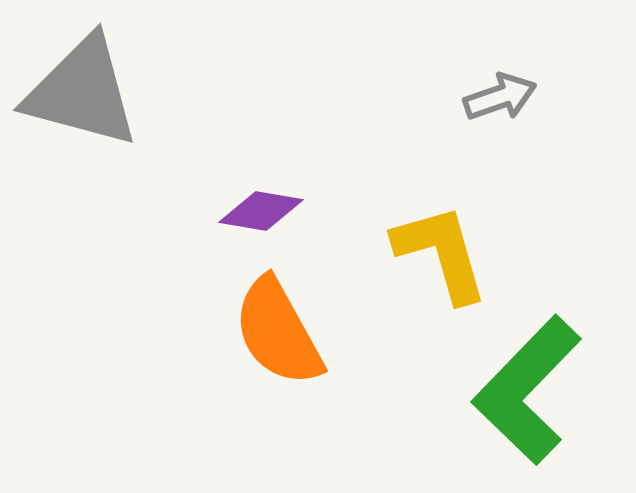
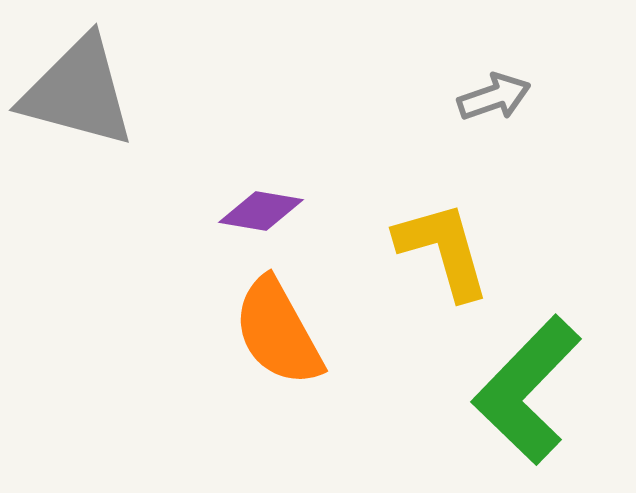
gray triangle: moved 4 px left
gray arrow: moved 6 px left
yellow L-shape: moved 2 px right, 3 px up
